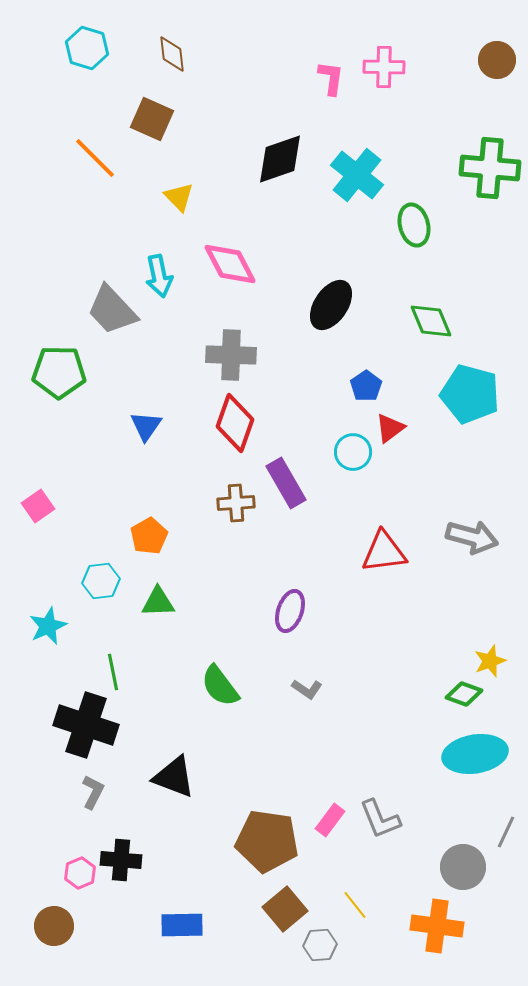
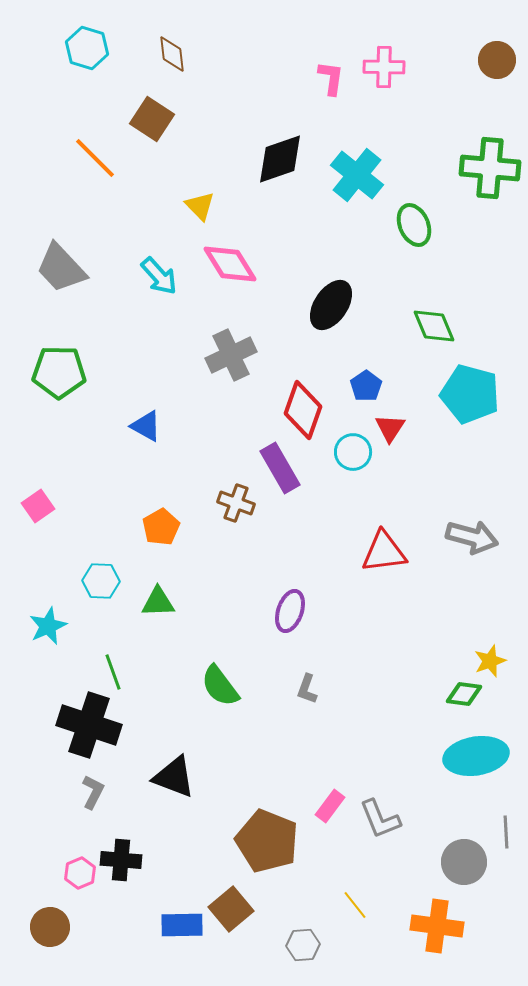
brown square at (152, 119): rotated 9 degrees clockwise
yellow triangle at (179, 197): moved 21 px right, 9 px down
green ellipse at (414, 225): rotated 9 degrees counterclockwise
pink diamond at (230, 264): rotated 4 degrees counterclockwise
cyan arrow at (159, 276): rotated 30 degrees counterclockwise
gray trapezoid at (112, 310): moved 51 px left, 42 px up
green diamond at (431, 321): moved 3 px right, 5 px down
gray cross at (231, 355): rotated 27 degrees counterclockwise
red diamond at (235, 423): moved 68 px right, 13 px up
blue triangle at (146, 426): rotated 36 degrees counterclockwise
red triangle at (390, 428): rotated 20 degrees counterclockwise
purple rectangle at (286, 483): moved 6 px left, 15 px up
brown cross at (236, 503): rotated 24 degrees clockwise
orange pentagon at (149, 536): moved 12 px right, 9 px up
cyan hexagon at (101, 581): rotated 9 degrees clockwise
green line at (113, 672): rotated 9 degrees counterclockwise
gray L-shape at (307, 689): rotated 76 degrees clockwise
green diamond at (464, 694): rotated 12 degrees counterclockwise
black cross at (86, 725): moved 3 px right
cyan ellipse at (475, 754): moved 1 px right, 2 px down
pink rectangle at (330, 820): moved 14 px up
gray line at (506, 832): rotated 28 degrees counterclockwise
brown pentagon at (267, 841): rotated 14 degrees clockwise
gray circle at (463, 867): moved 1 px right, 5 px up
brown square at (285, 909): moved 54 px left
brown circle at (54, 926): moved 4 px left, 1 px down
gray hexagon at (320, 945): moved 17 px left
